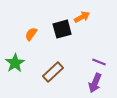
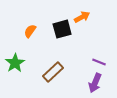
orange semicircle: moved 1 px left, 3 px up
